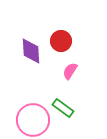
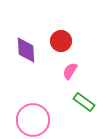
purple diamond: moved 5 px left, 1 px up
green rectangle: moved 21 px right, 6 px up
